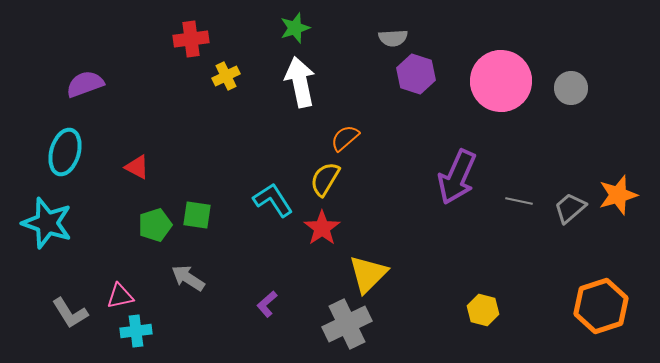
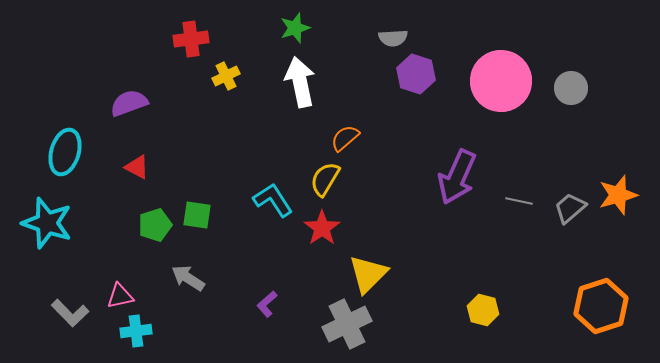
purple semicircle: moved 44 px right, 19 px down
gray L-shape: rotated 12 degrees counterclockwise
